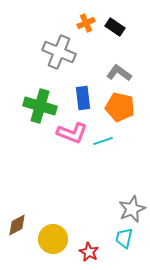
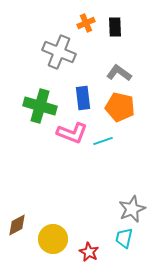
black rectangle: rotated 54 degrees clockwise
